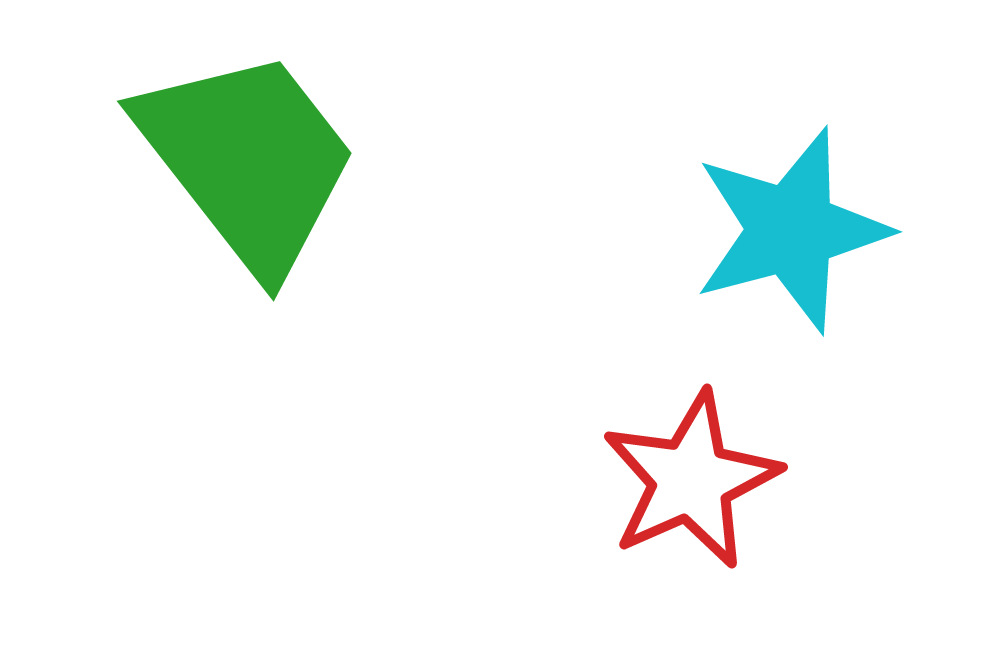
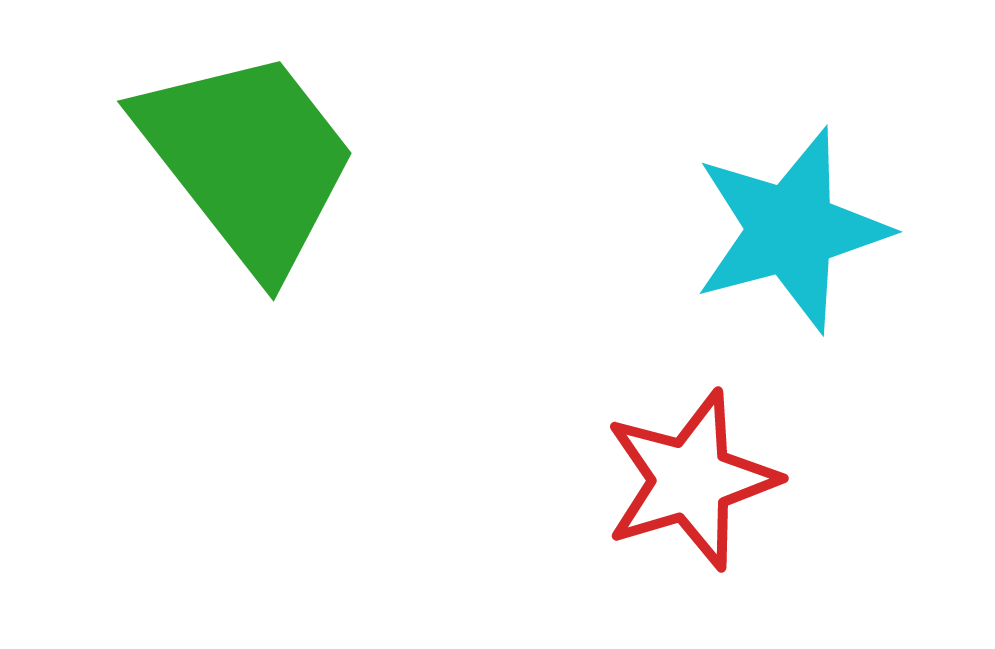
red star: rotated 7 degrees clockwise
